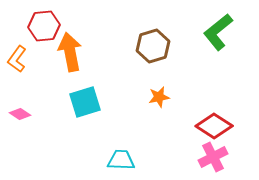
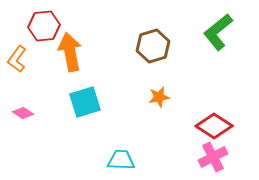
pink diamond: moved 3 px right, 1 px up
